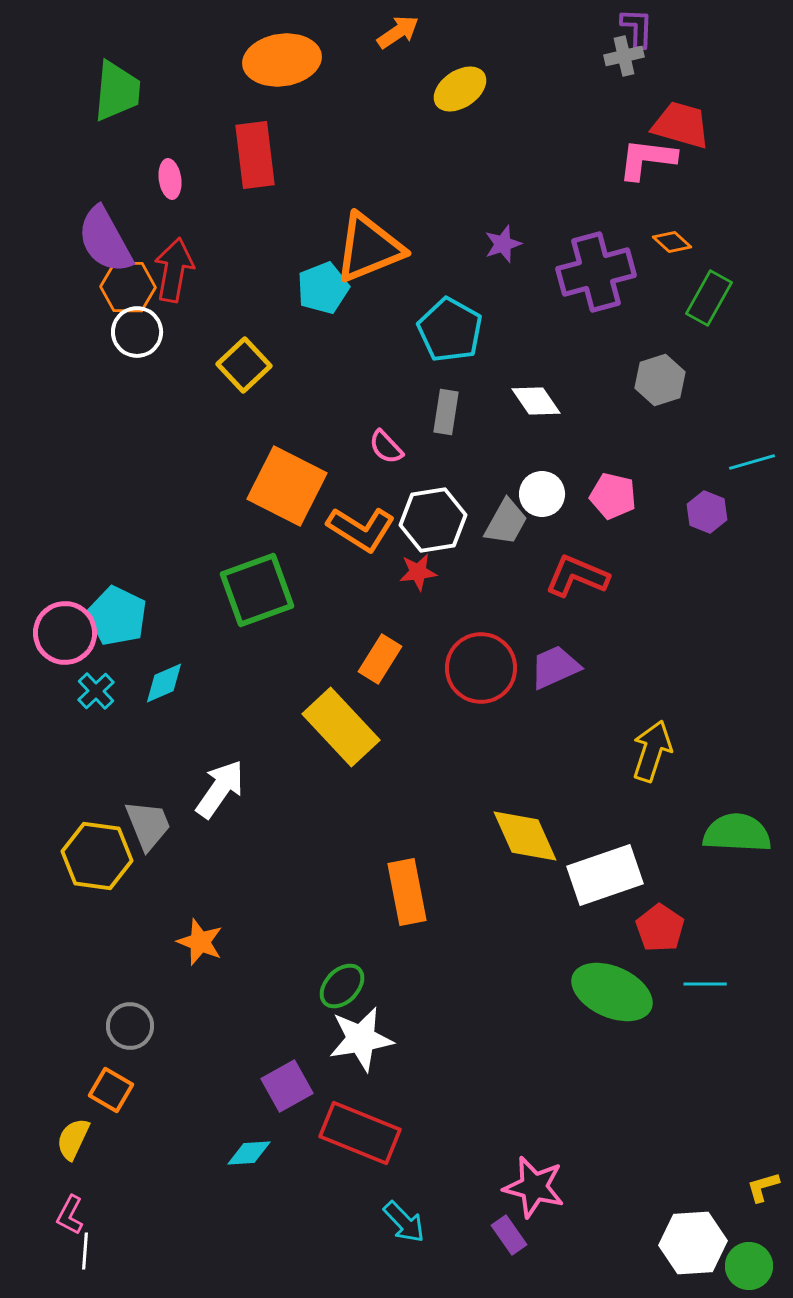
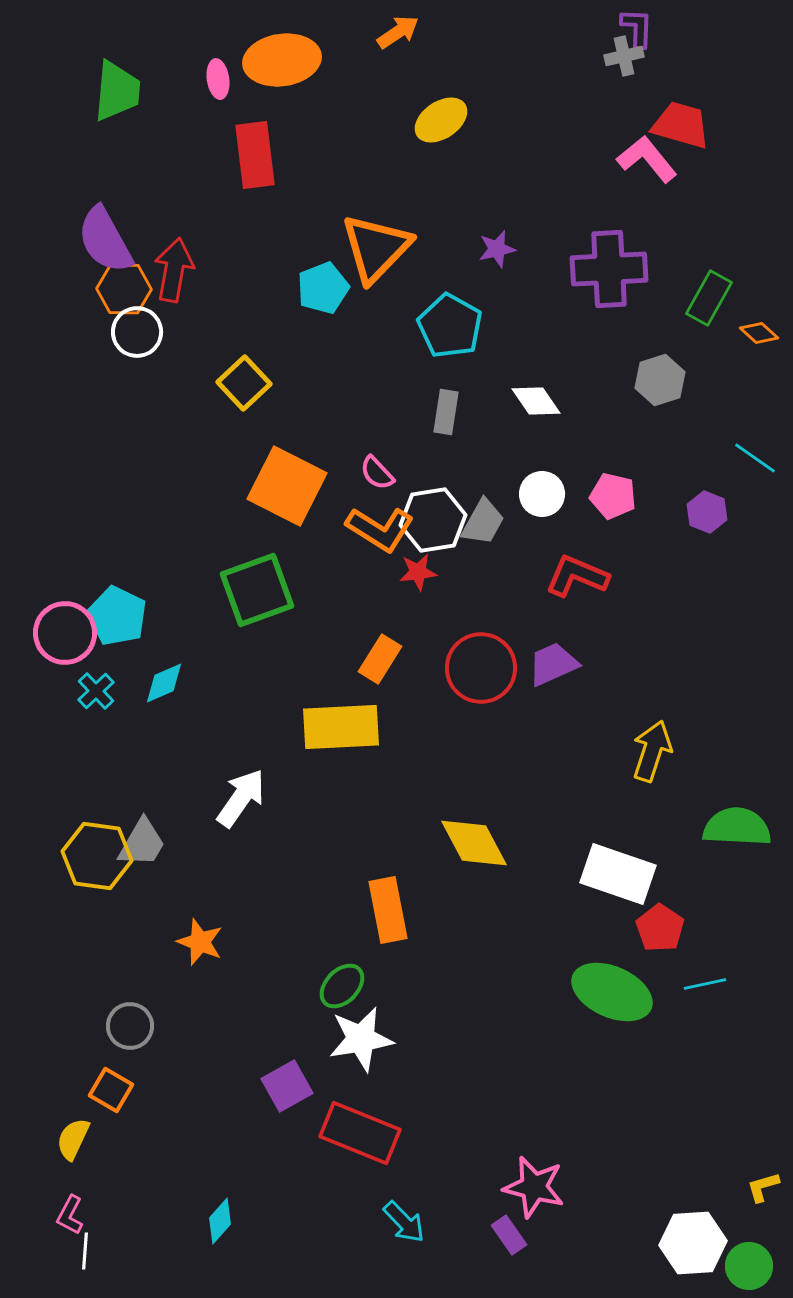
yellow ellipse at (460, 89): moved 19 px left, 31 px down
pink L-shape at (647, 159): rotated 44 degrees clockwise
pink ellipse at (170, 179): moved 48 px right, 100 px up
orange diamond at (672, 242): moved 87 px right, 91 px down
purple star at (503, 244): moved 6 px left, 5 px down; rotated 6 degrees clockwise
orange triangle at (369, 248): moved 7 px right; rotated 24 degrees counterclockwise
purple cross at (596, 272): moved 13 px right, 3 px up; rotated 12 degrees clockwise
orange hexagon at (128, 287): moved 4 px left, 2 px down
cyan pentagon at (450, 330): moved 4 px up
yellow square at (244, 365): moved 18 px down
pink semicircle at (386, 447): moved 9 px left, 26 px down
cyan line at (752, 462): moved 3 px right, 4 px up; rotated 51 degrees clockwise
gray trapezoid at (506, 522): moved 23 px left
orange L-shape at (361, 529): moved 19 px right
purple trapezoid at (555, 667): moved 2 px left, 3 px up
yellow rectangle at (341, 727): rotated 50 degrees counterclockwise
white arrow at (220, 789): moved 21 px right, 9 px down
gray trapezoid at (148, 825): moved 6 px left, 18 px down; rotated 52 degrees clockwise
green semicircle at (737, 833): moved 6 px up
yellow diamond at (525, 836): moved 51 px left, 7 px down; rotated 4 degrees counterclockwise
white rectangle at (605, 875): moved 13 px right, 1 px up; rotated 38 degrees clockwise
orange rectangle at (407, 892): moved 19 px left, 18 px down
cyan line at (705, 984): rotated 12 degrees counterclockwise
cyan diamond at (249, 1153): moved 29 px left, 68 px down; rotated 45 degrees counterclockwise
